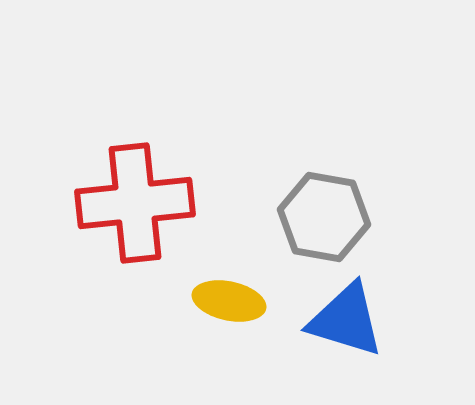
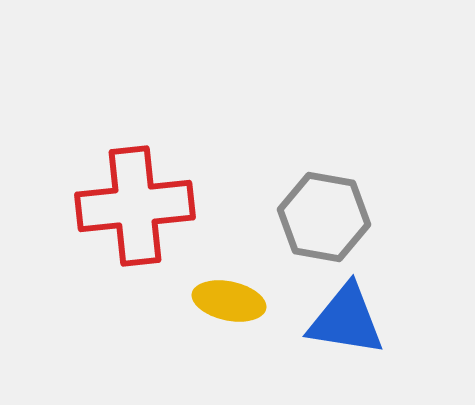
red cross: moved 3 px down
blue triangle: rotated 8 degrees counterclockwise
